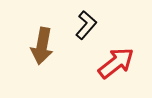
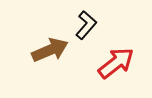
brown arrow: moved 8 px right, 4 px down; rotated 123 degrees counterclockwise
